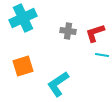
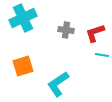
gray cross: moved 2 px left, 1 px up
